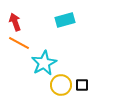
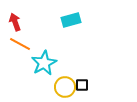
cyan rectangle: moved 6 px right
orange line: moved 1 px right, 1 px down
yellow circle: moved 4 px right, 2 px down
